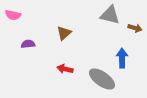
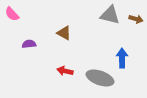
pink semicircle: moved 1 px left, 1 px up; rotated 35 degrees clockwise
brown arrow: moved 1 px right, 9 px up
brown triangle: rotated 49 degrees counterclockwise
purple semicircle: moved 1 px right
red arrow: moved 2 px down
gray ellipse: moved 2 px left, 1 px up; rotated 16 degrees counterclockwise
